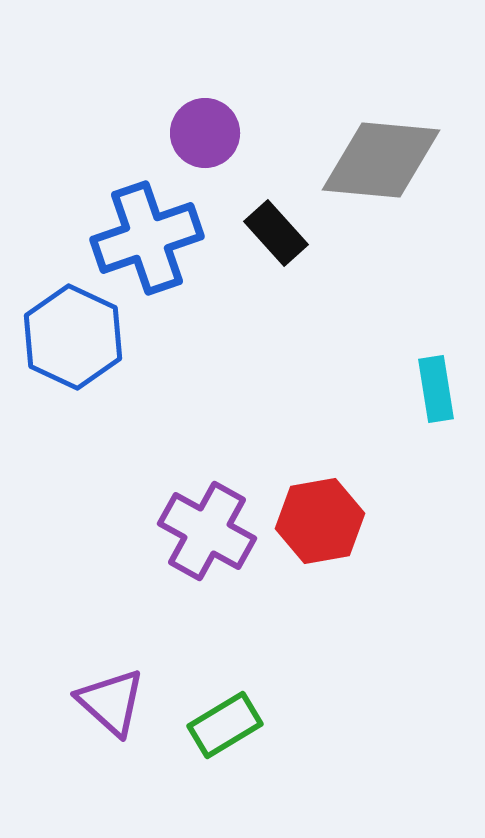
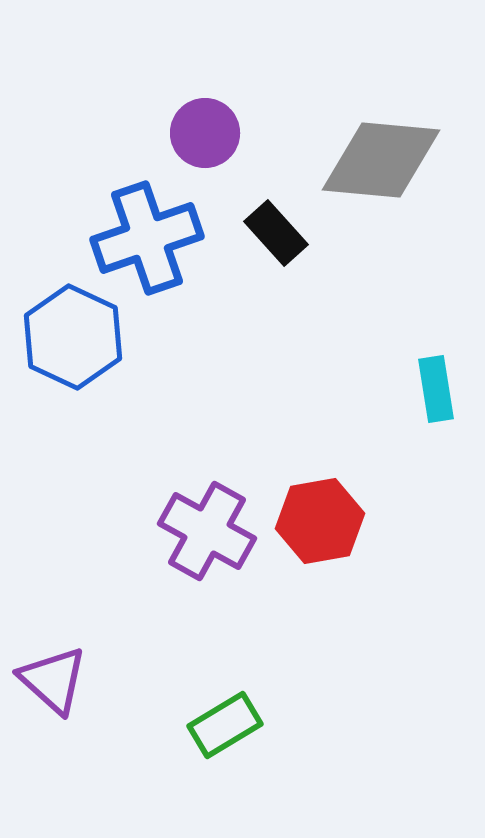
purple triangle: moved 58 px left, 22 px up
